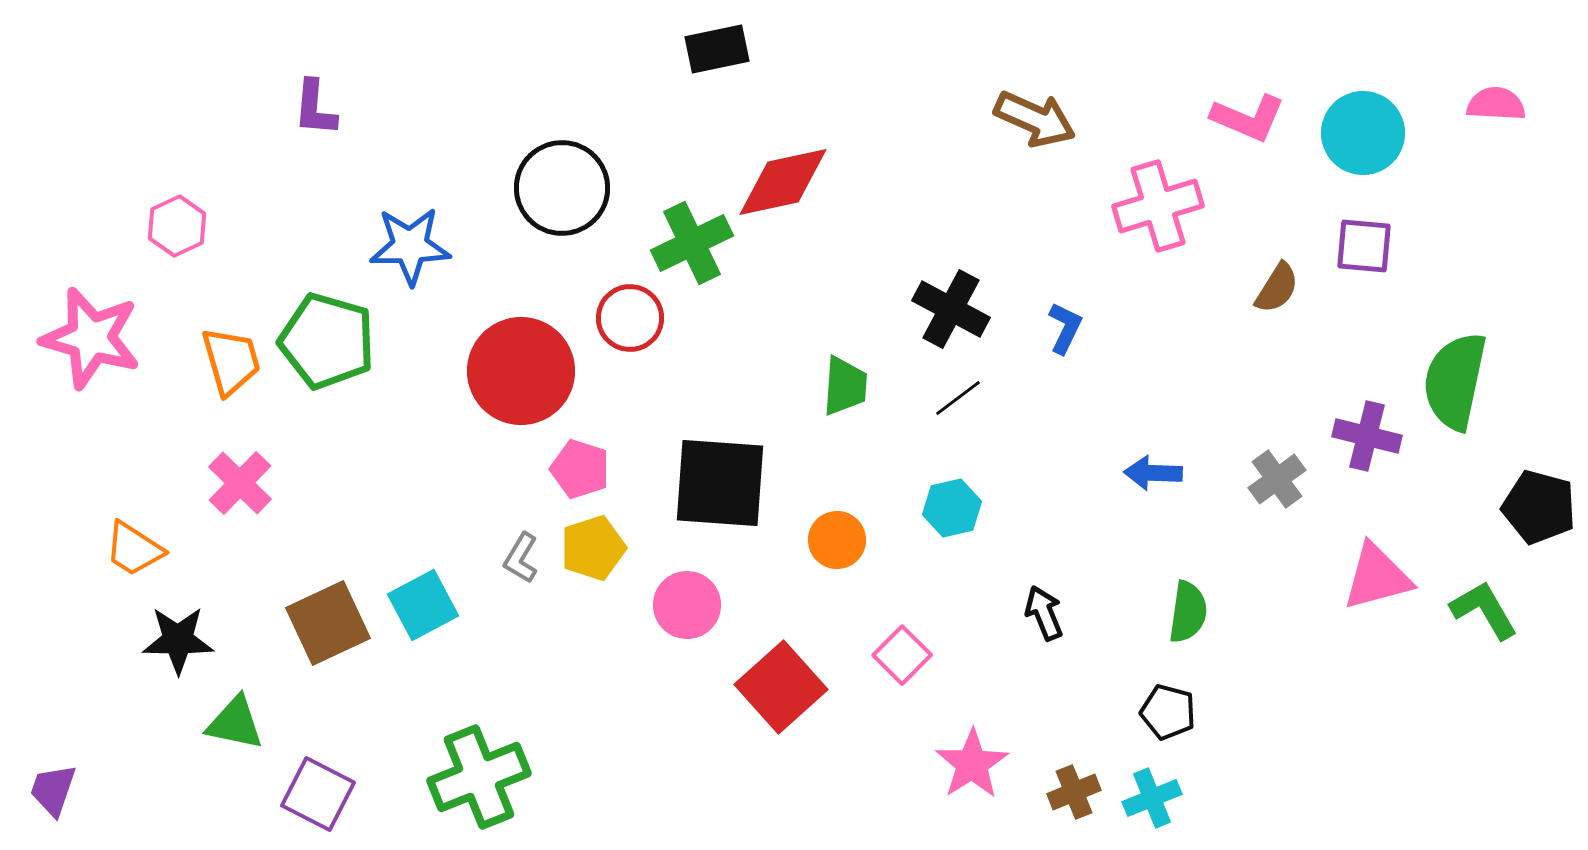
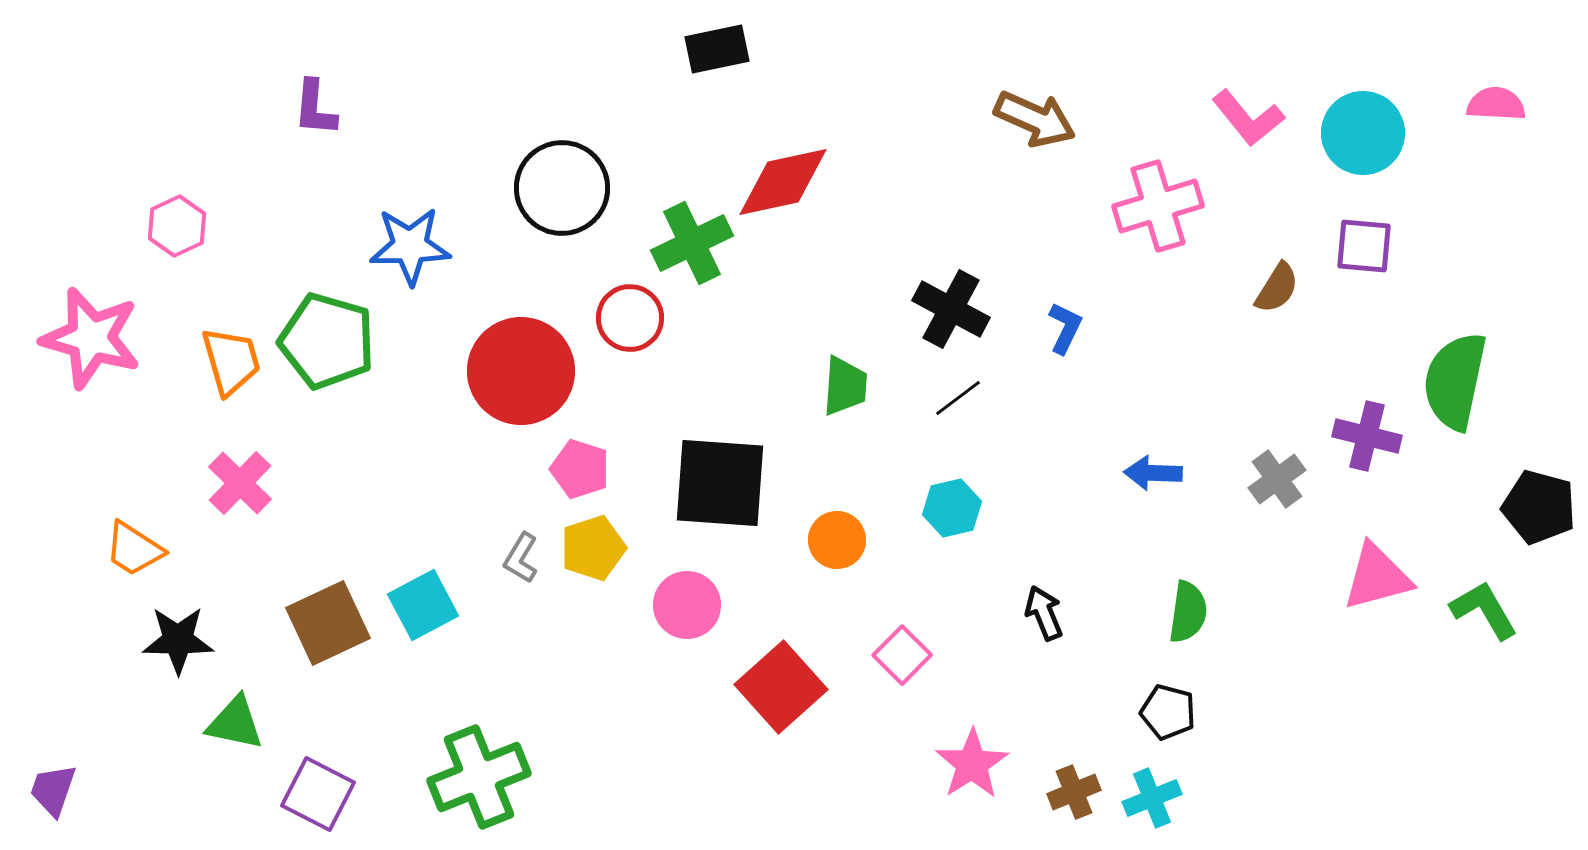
pink L-shape at (1248, 118): rotated 28 degrees clockwise
